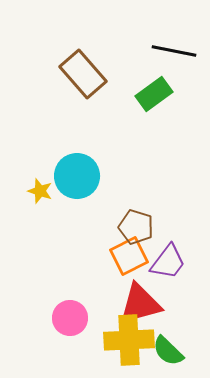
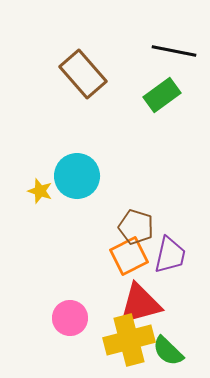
green rectangle: moved 8 px right, 1 px down
purple trapezoid: moved 2 px right, 7 px up; rotated 24 degrees counterclockwise
yellow cross: rotated 12 degrees counterclockwise
